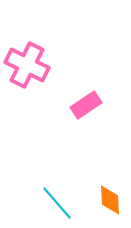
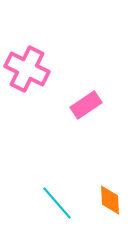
pink cross: moved 4 px down
